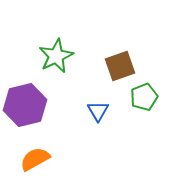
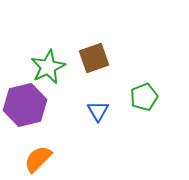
green star: moved 8 px left, 11 px down
brown square: moved 26 px left, 8 px up
orange semicircle: moved 3 px right; rotated 16 degrees counterclockwise
